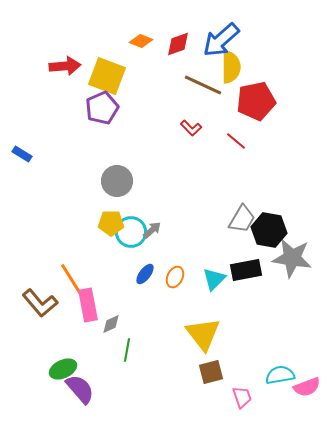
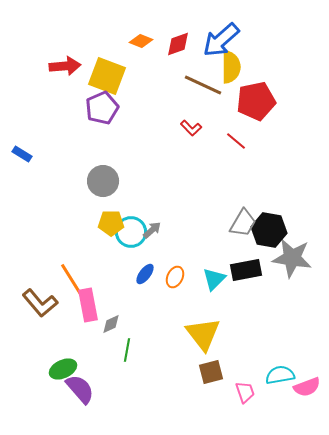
gray circle: moved 14 px left
gray trapezoid: moved 1 px right, 4 px down
pink trapezoid: moved 3 px right, 5 px up
